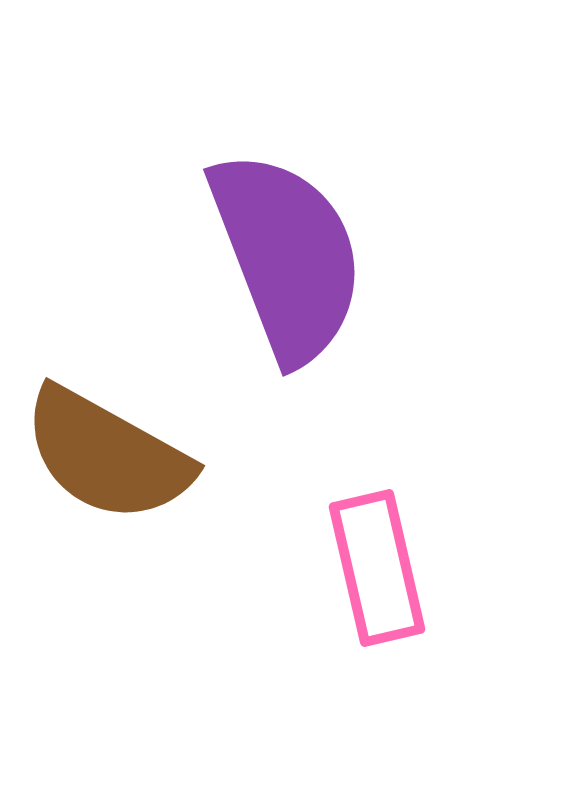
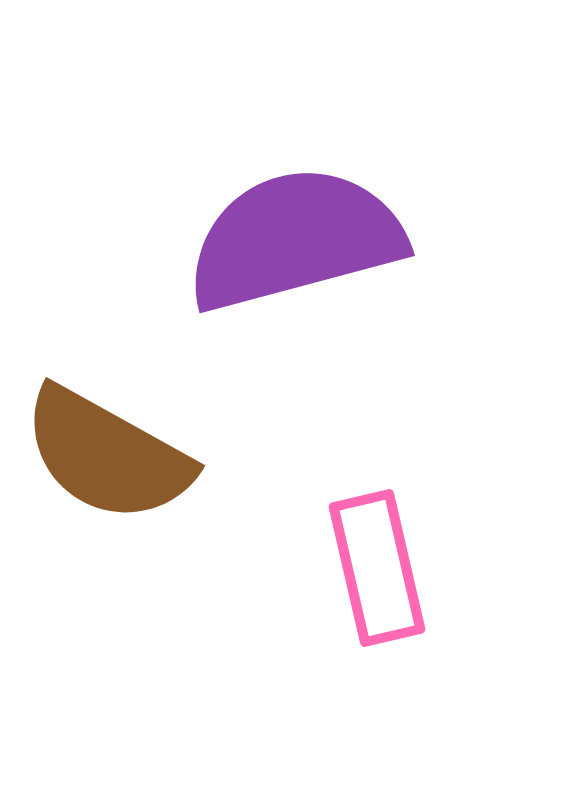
purple semicircle: moved 8 px right, 17 px up; rotated 84 degrees counterclockwise
